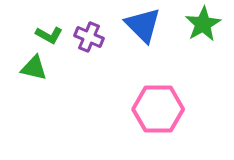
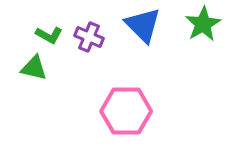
pink hexagon: moved 32 px left, 2 px down
